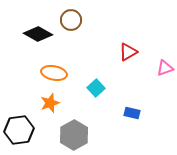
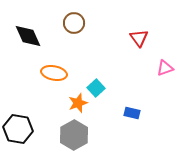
brown circle: moved 3 px right, 3 px down
black diamond: moved 10 px left, 2 px down; rotated 36 degrees clockwise
red triangle: moved 11 px right, 14 px up; rotated 36 degrees counterclockwise
orange star: moved 28 px right
black hexagon: moved 1 px left, 1 px up; rotated 16 degrees clockwise
